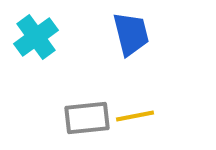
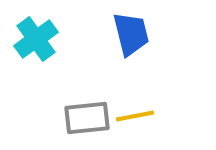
cyan cross: moved 2 px down
